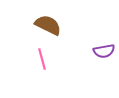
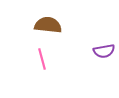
brown semicircle: rotated 20 degrees counterclockwise
